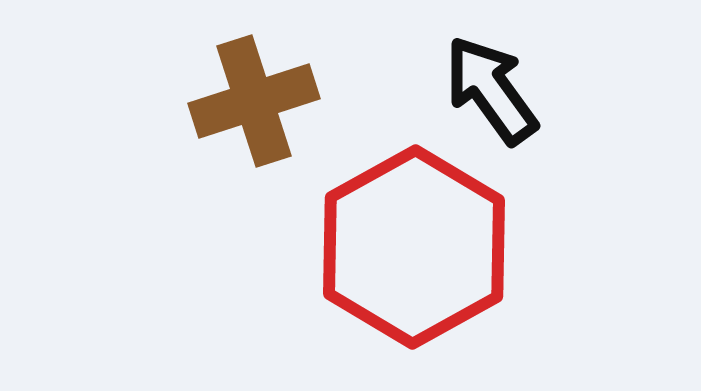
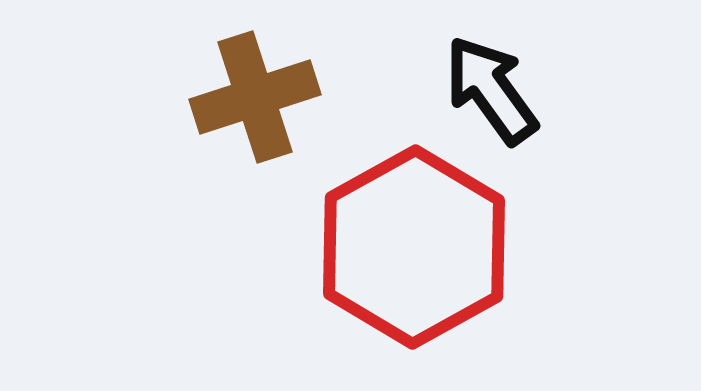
brown cross: moved 1 px right, 4 px up
